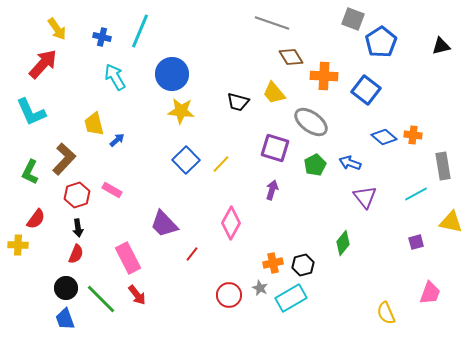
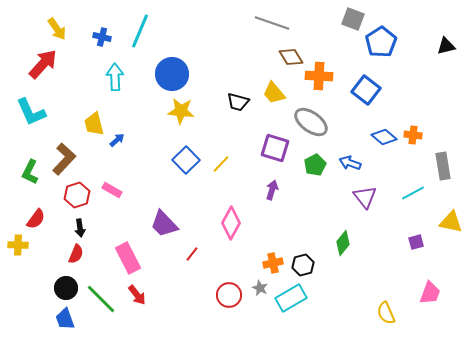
black triangle at (441, 46): moved 5 px right
orange cross at (324, 76): moved 5 px left
cyan arrow at (115, 77): rotated 28 degrees clockwise
cyan line at (416, 194): moved 3 px left, 1 px up
black arrow at (78, 228): moved 2 px right
